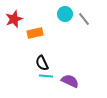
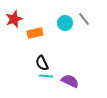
cyan circle: moved 9 px down
